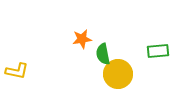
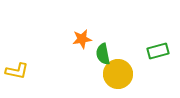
green rectangle: rotated 10 degrees counterclockwise
